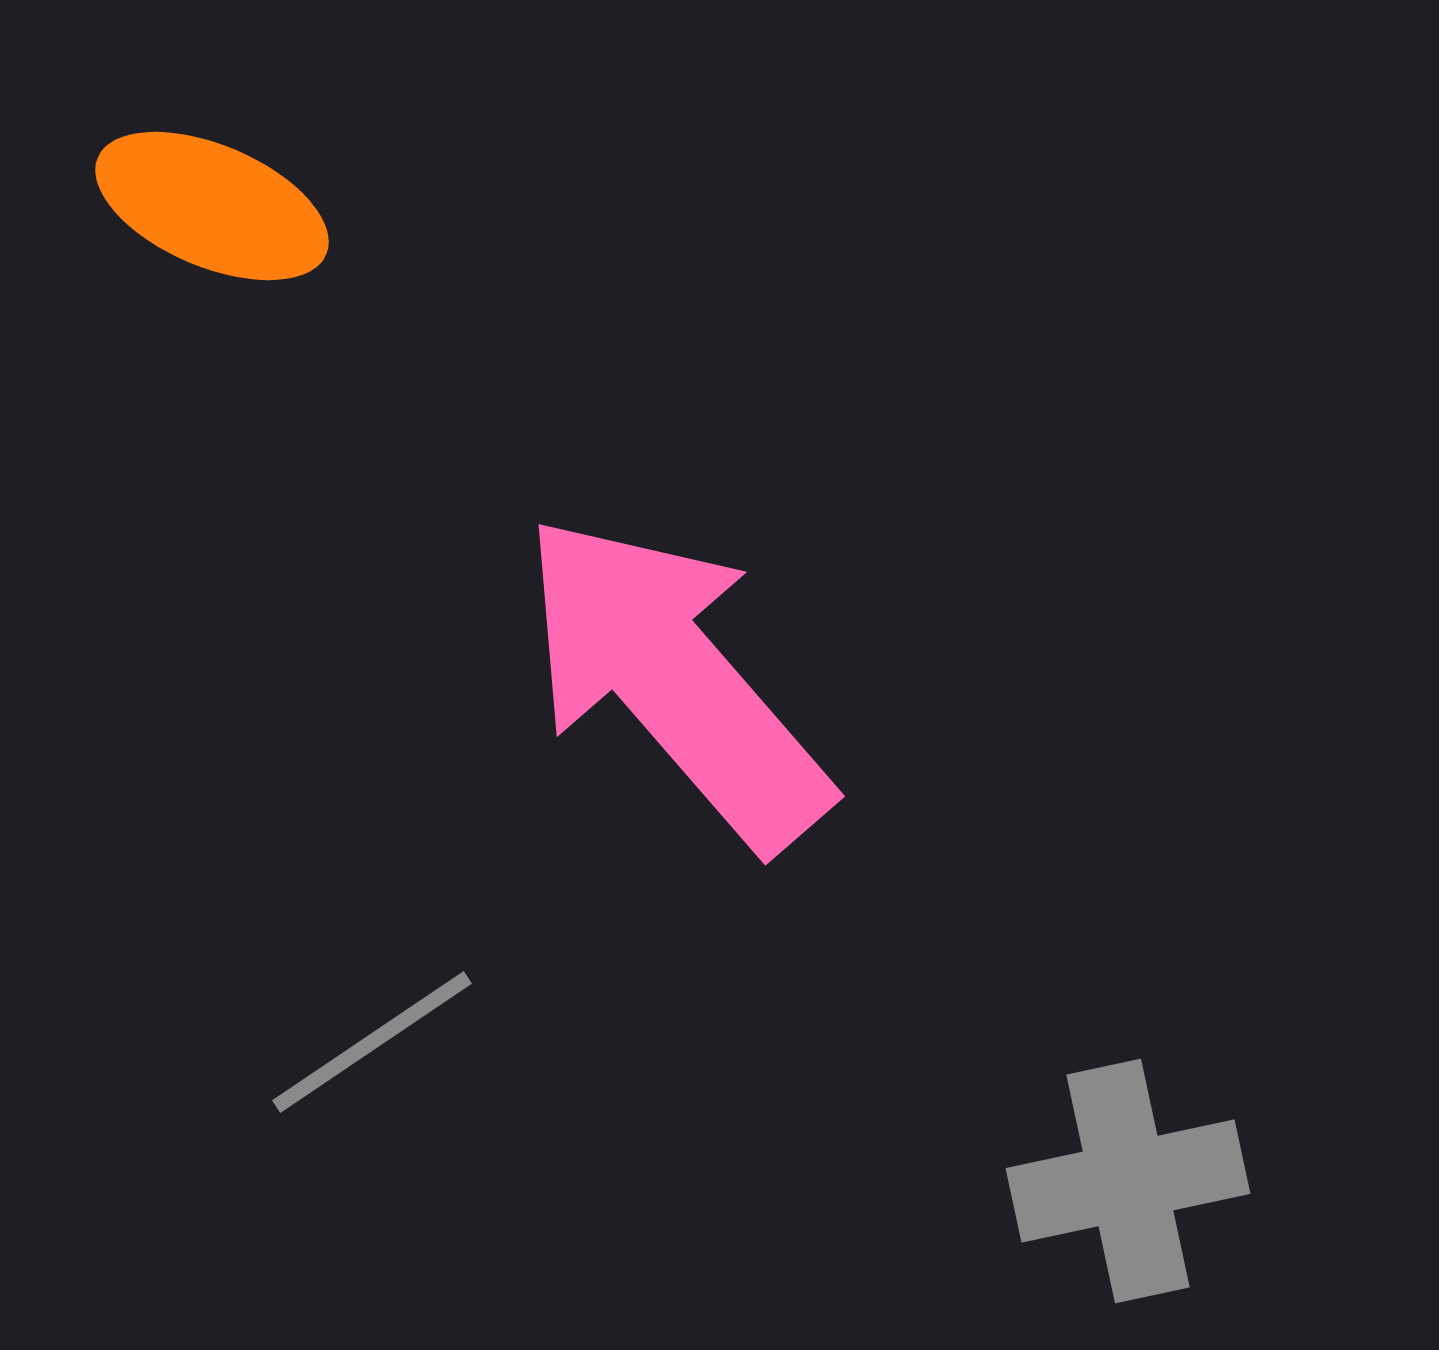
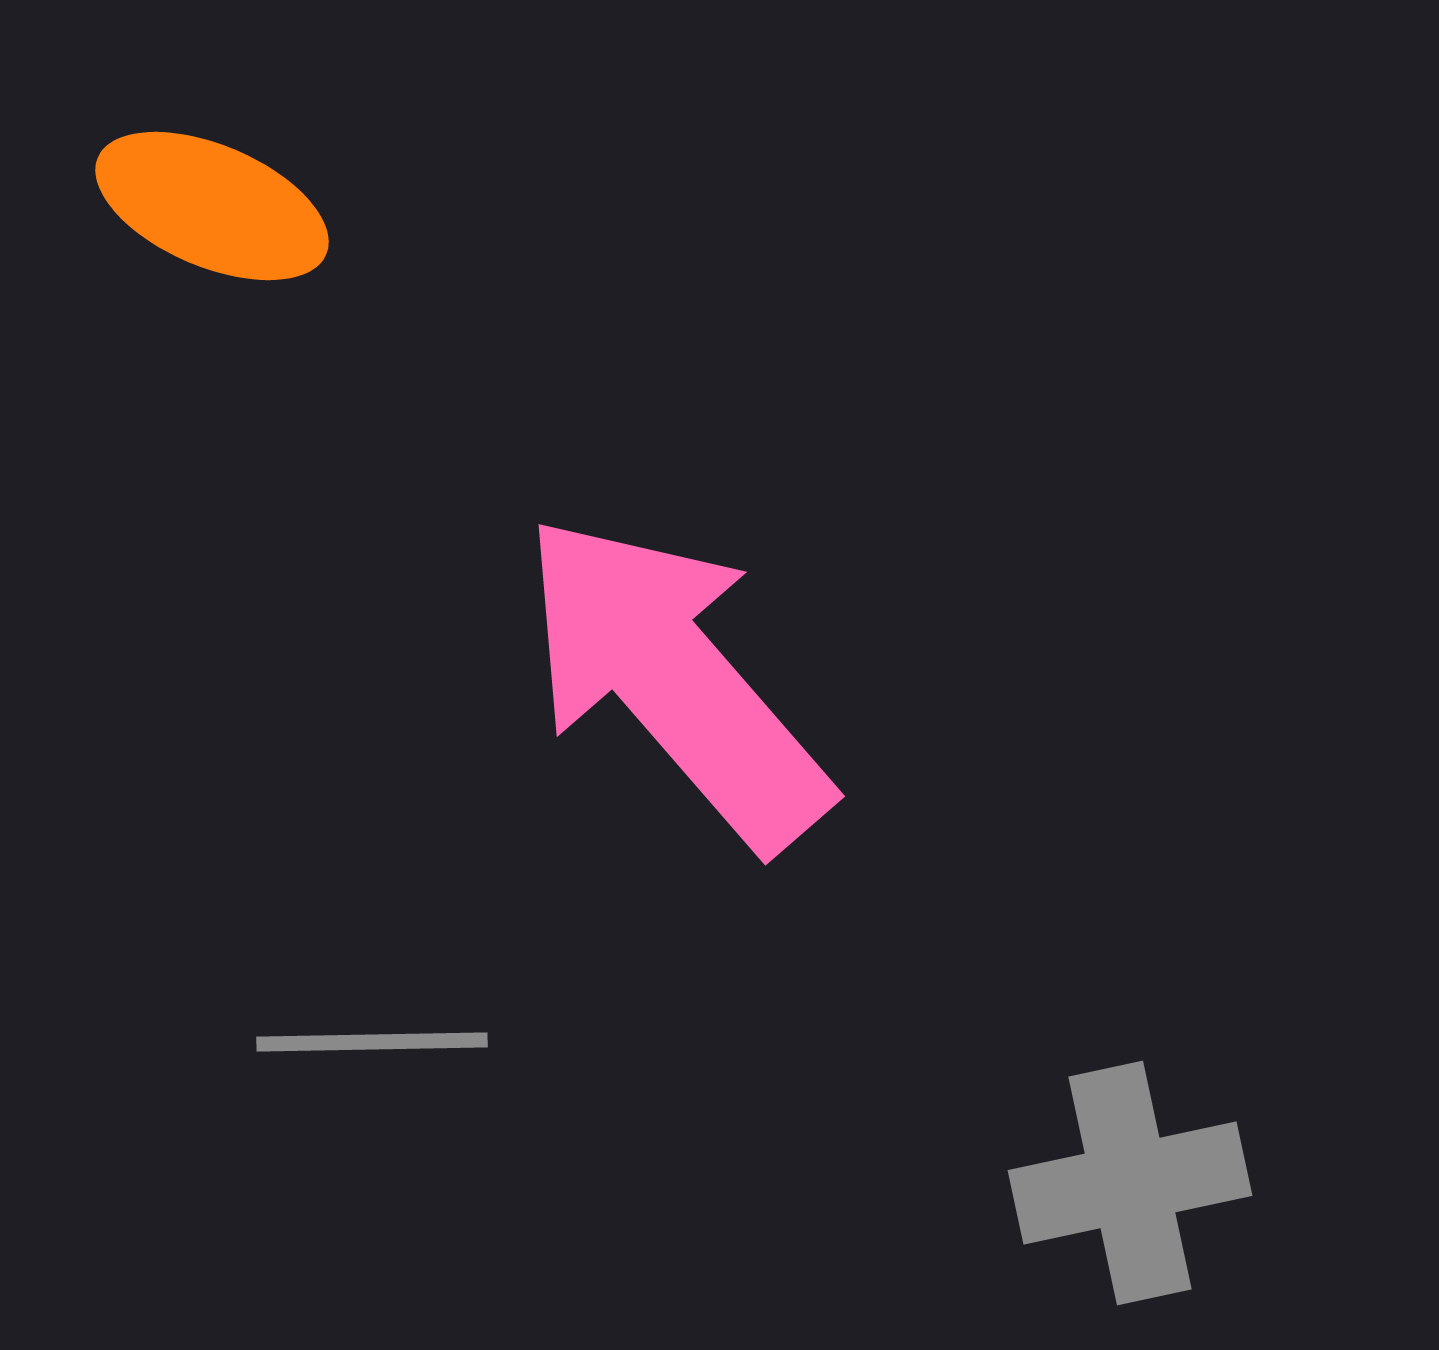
gray line: rotated 33 degrees clockwise
gray cross: moved 2 px right, 2 px down
